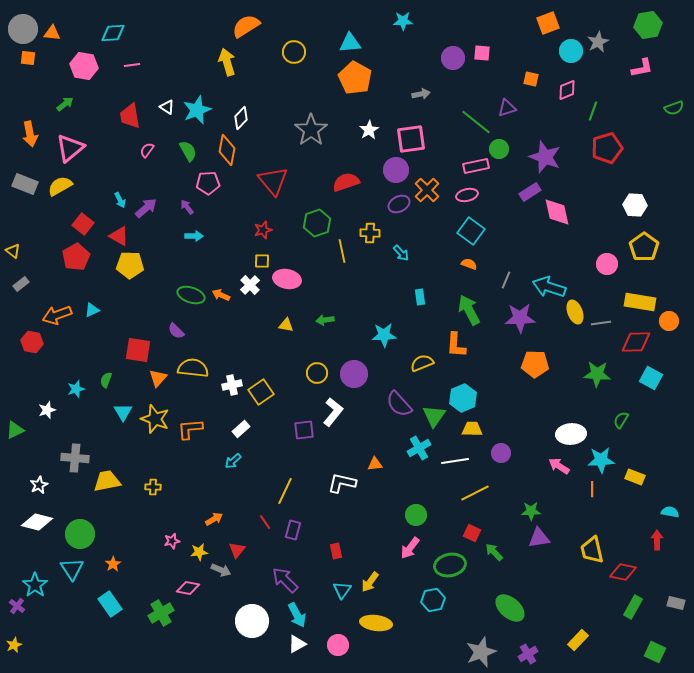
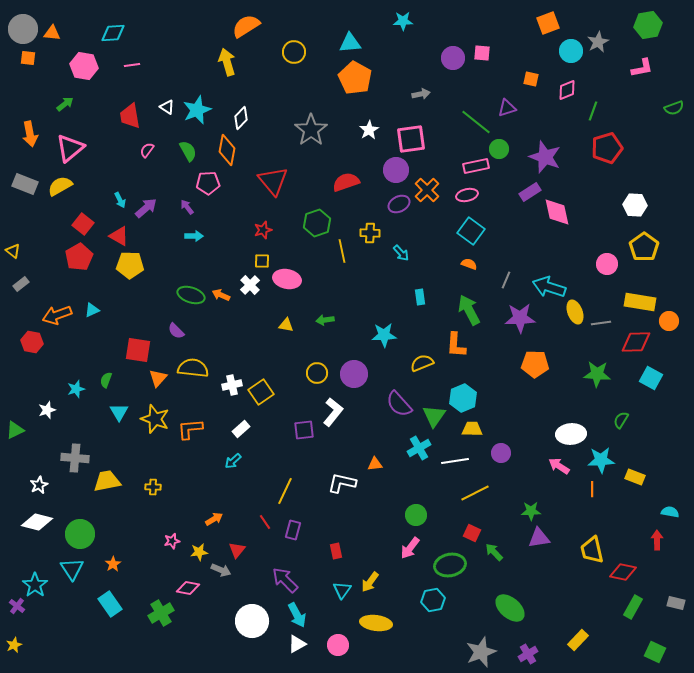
red pentagon at (76, 257): moved 3 px right
cyan triangle at (123, 412): moved 4 px left
